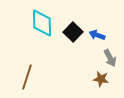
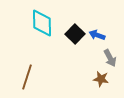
black square: moved 2 px right, 2 px down
